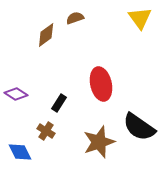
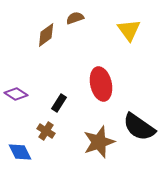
yellow triangle: moved 11 px left, 12 px down
